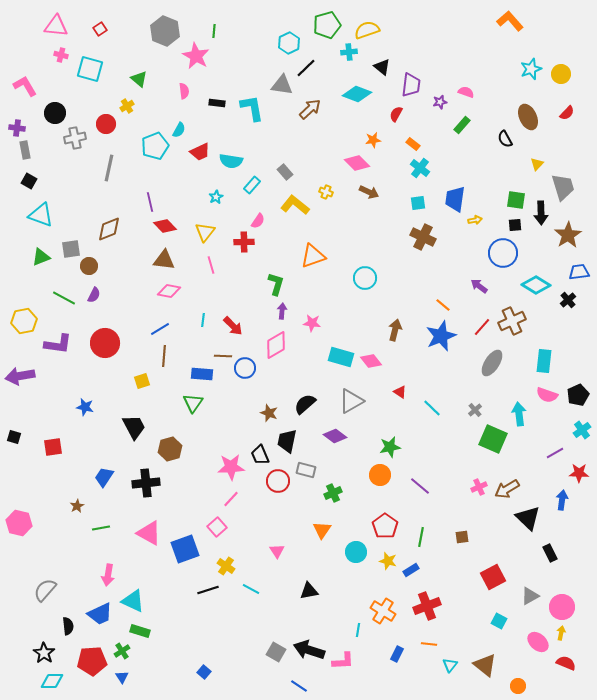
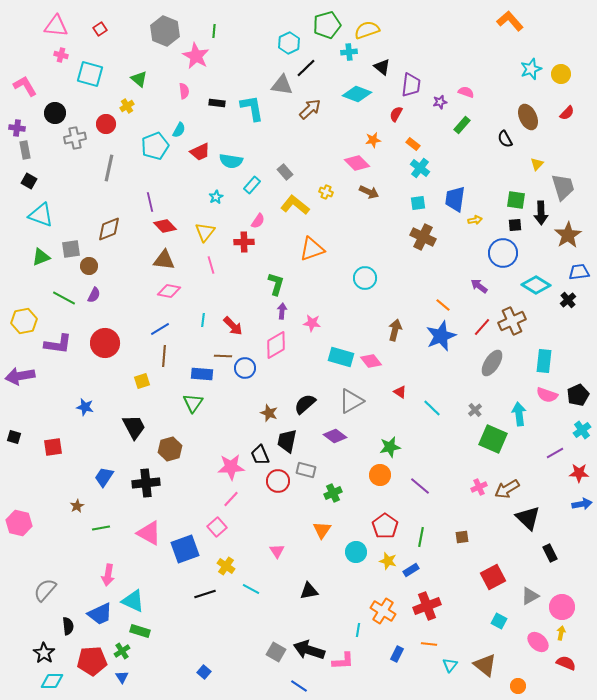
cyan square at (90, 69): moved 5 px down
orange triangle at (313, 256): moved 1 px left, 7 px up
blue arrow at (562, 500): moved 20 px right, 4 px down; rotated 72 degrees clockwise
black line at (208, 590): moved 3 px left, 4 px down
